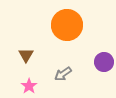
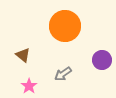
orange circle: moved 2 px left, 1 px down
brown triangle: moved 3 px left; rotated 21 degrees counterclockwise
purple circle: moved 2 px left, 2 px up
